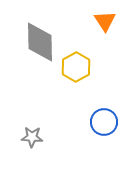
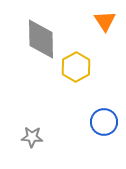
gray diamond: moved 1 px right, 3 px up
